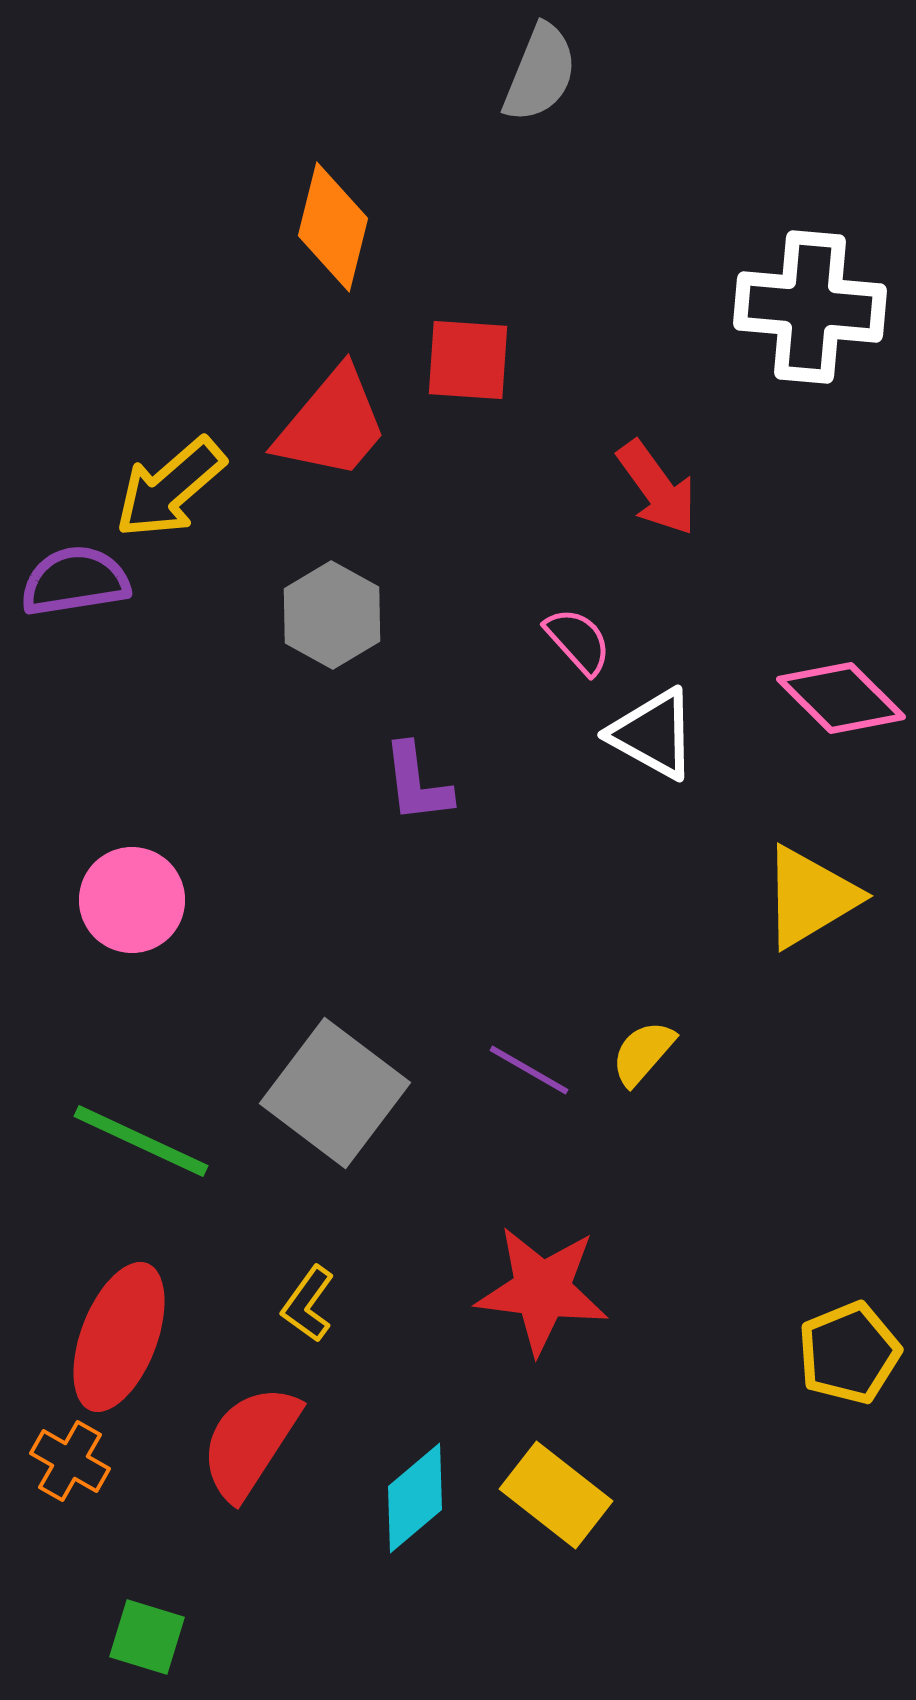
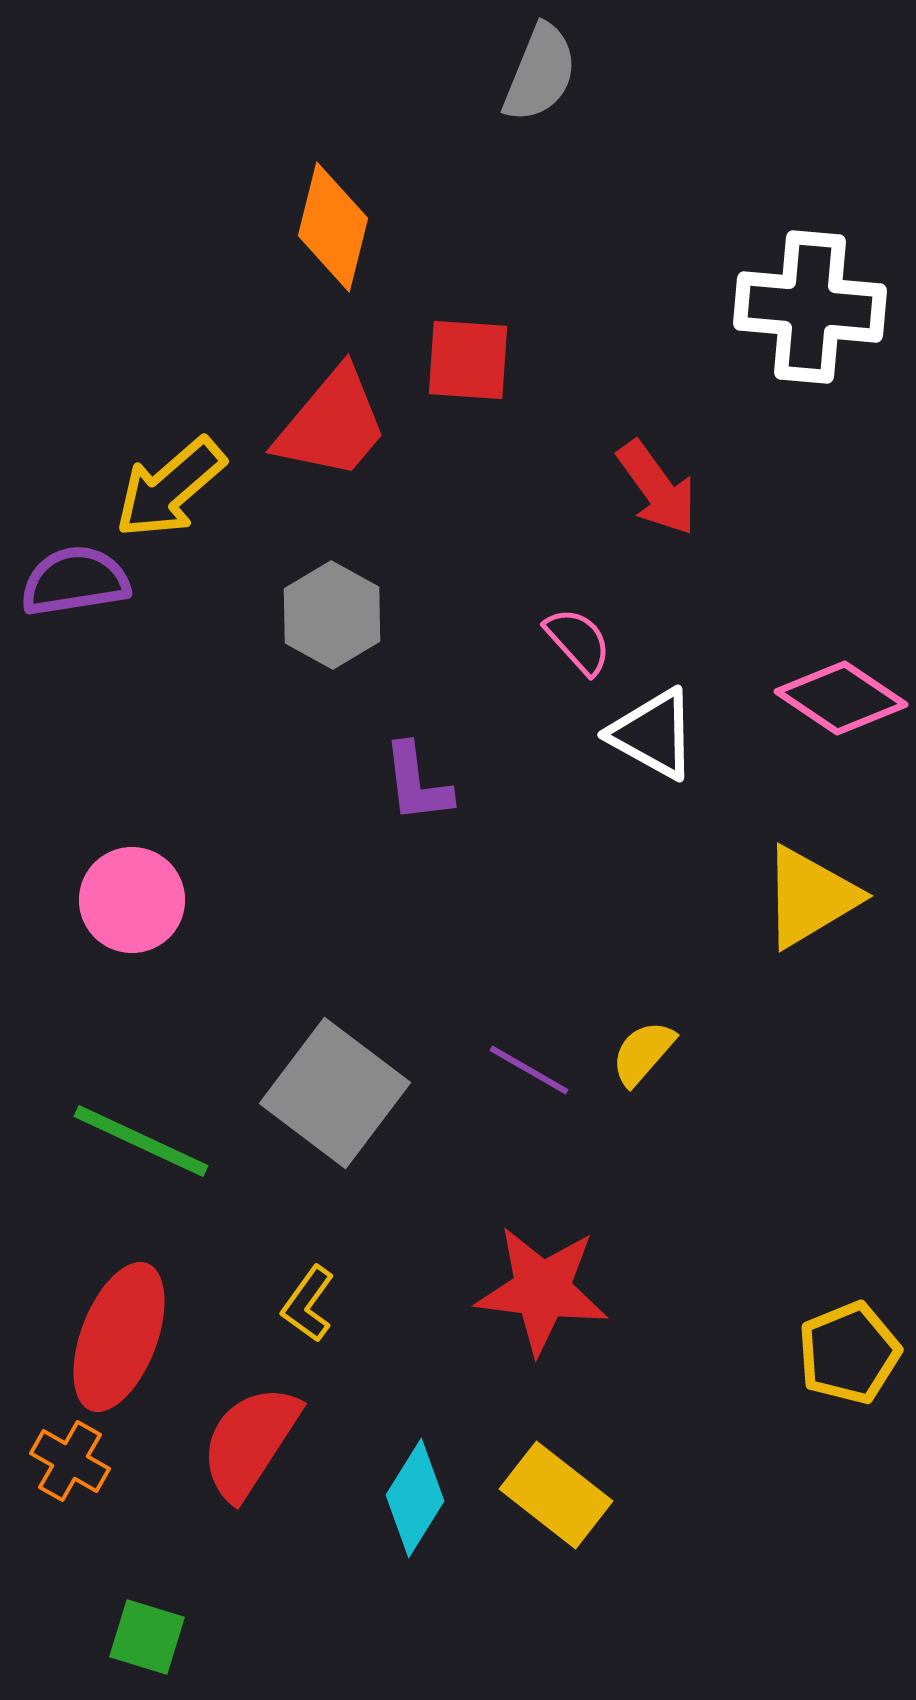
pink diamond: rotated 11 degrees counterclockwise
cyan diamond: rotated 18 degrees counterclockwise
